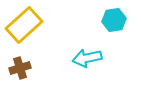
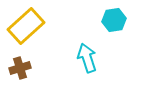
yellow rectangle: moved 2 px right, 1 px down
cyan arrow: rotated 84 degrees clockwise
